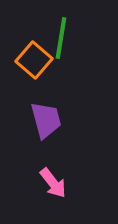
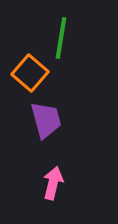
orange square: moved 4 px left, 13 px down
pink arrow: rotated 128 degrees counterclockwise
